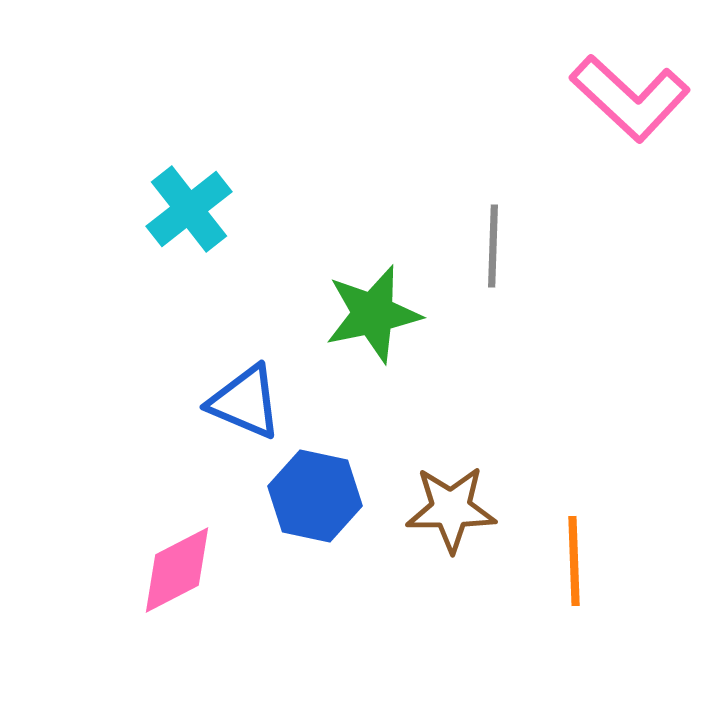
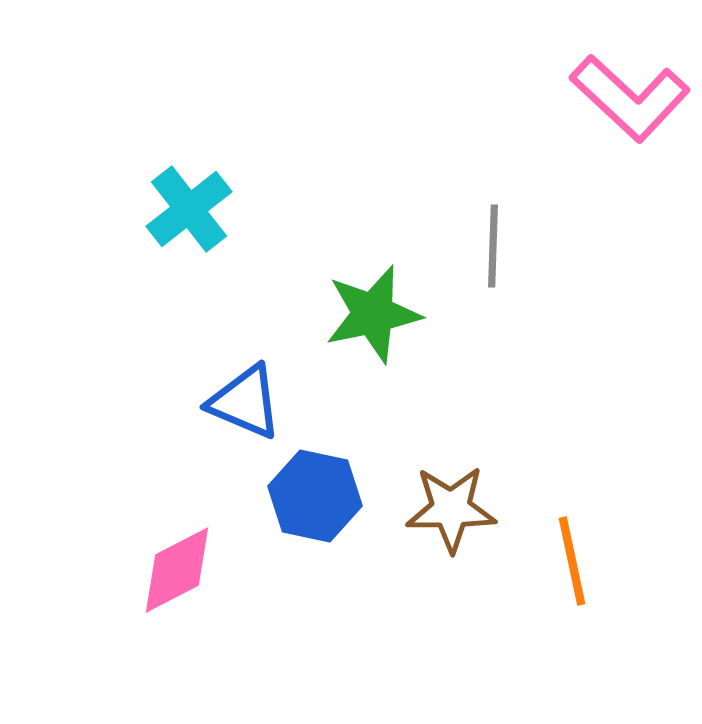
orange line: moved 2 px left; rotated 10 degrees counterclockwise
